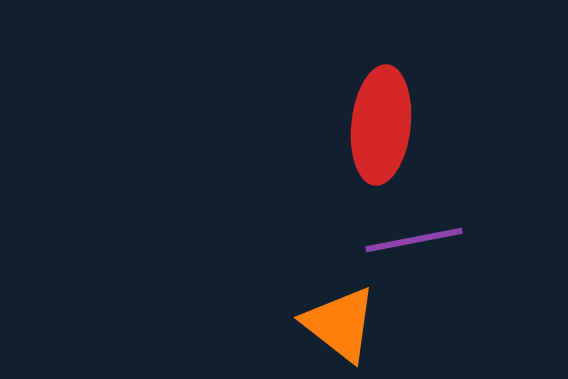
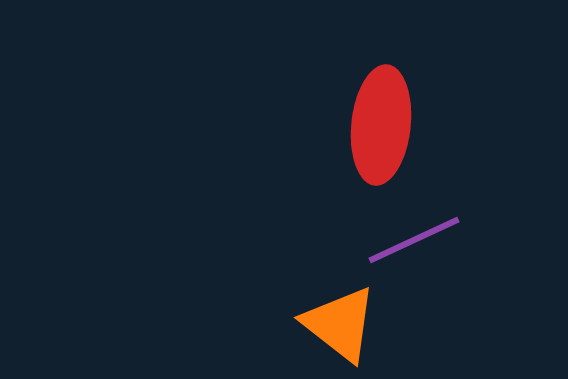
purple line: rotated 14 degrees counterclockwise
